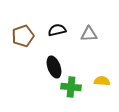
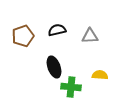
gray triangle: moved 1 px right, 2 px down
yellow semicircle: moved 2 px left, 6 px up
